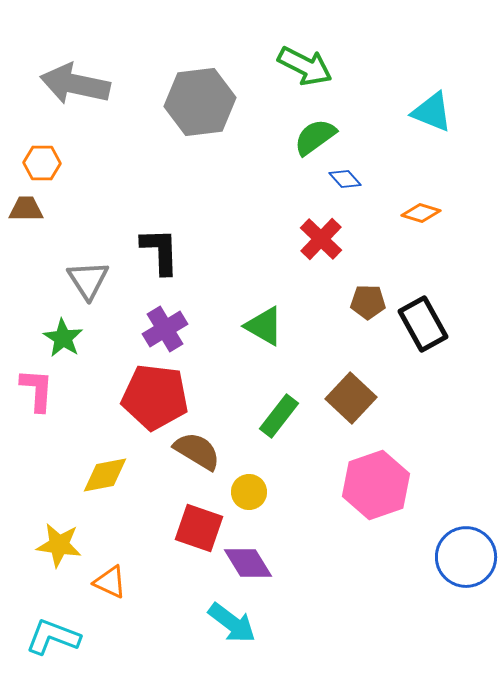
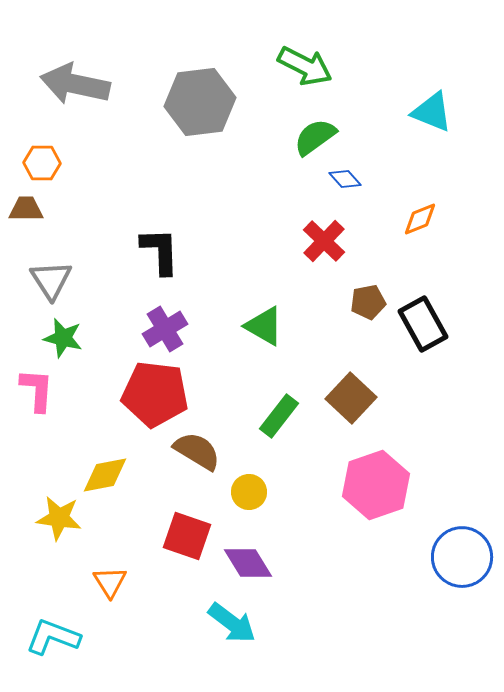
orange diamond: moved 1 px left, 6 px down; rotated 39 degrees counterclockwise
red cross: moved 3 px right, 2 px down
gray triangle: moved 37 px left
brown pentagon: rotated 12 degrees counterclockwise
green star: rotated 18 degrees counterclockwise
red pentagon: moved 3 px up
red square: moved 12 px left, 8 px down
yellow star: moved 27 px up
blue circle: moved 4 px left
orange triangle: rotated 33 degrees clockwise
